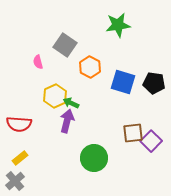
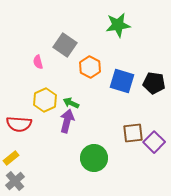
blue square: moved 1 px left, 1 px up
yellow hexagon: moved 10 px left, 4 px down
purple square: moved 3 px right, 1 px down
yellow rectangle: moved 9 px left
